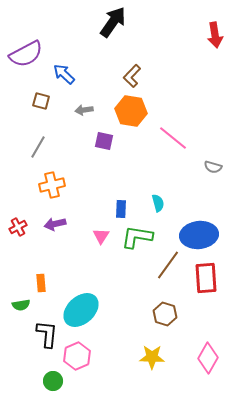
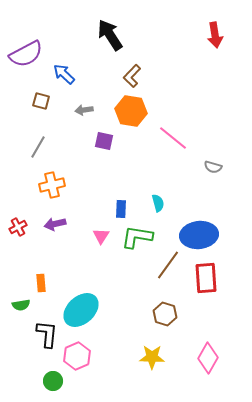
black arrow: moved 3 px left, 13 px down; rotated 68 degrees counterclockwise
